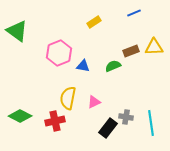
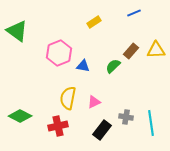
yellow triangle: moved 2 px right, 3 px down
brown rectangle: rotated 28 degrees counterclockwise
green semicircle: rotated 21 degrees counterclockwise
red cross: moved 3 px right, 5 px down
black rectangle: moved 6 px left, 2 px down
